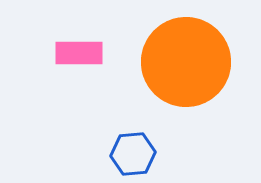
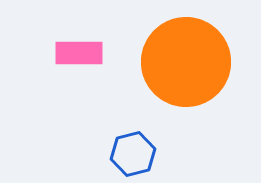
blue hexagon: rotated 9 degrees counterclockwise
